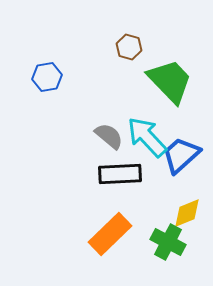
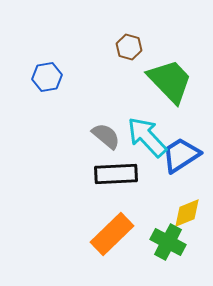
gray semicircle: moved 3 px left
blue trapezoid: rotated 9 degrees clockwise
black rectangle: moved 4 px left
orange rectangle: moved 2 px right
